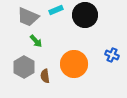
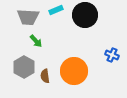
gray trapezoid: rotated 20 degrees counterclockwise
orange circle: moved 7 px down
